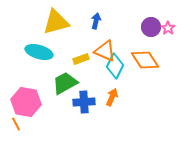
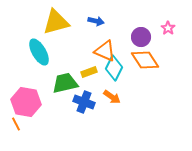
blue arrow: rotated 91 degrees clockwise
purple circle: moved 10 px left, 10 px down
cyan ellipse: rotated 44 degrees clockwise
yellow rectangle: moved 8 px right, 13 px down
cyan diamond: moved 1 px left, 2 px down
green trapezoid: rotated 16 degrees clockwise
orange arrow: rotated 102 degrees clockwise
blue cross: rotated 25 degrees clockwise
